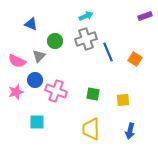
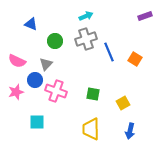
blue line: moved 1 px right
gray triangle: moved 7 px right, 8 px down
yellow square: moved 3 px down; rotated 24 degrees counterclockwise
